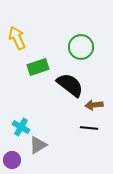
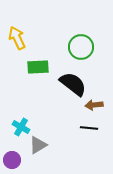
green rectangle: rotated 15 degrees clockwise
black semicircle: moved 3 px right, 1 px up
